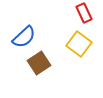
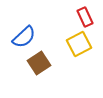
red rectangle: moved 1 px right, 4 px down
yellow square: rotated 25 degrees clockwise
